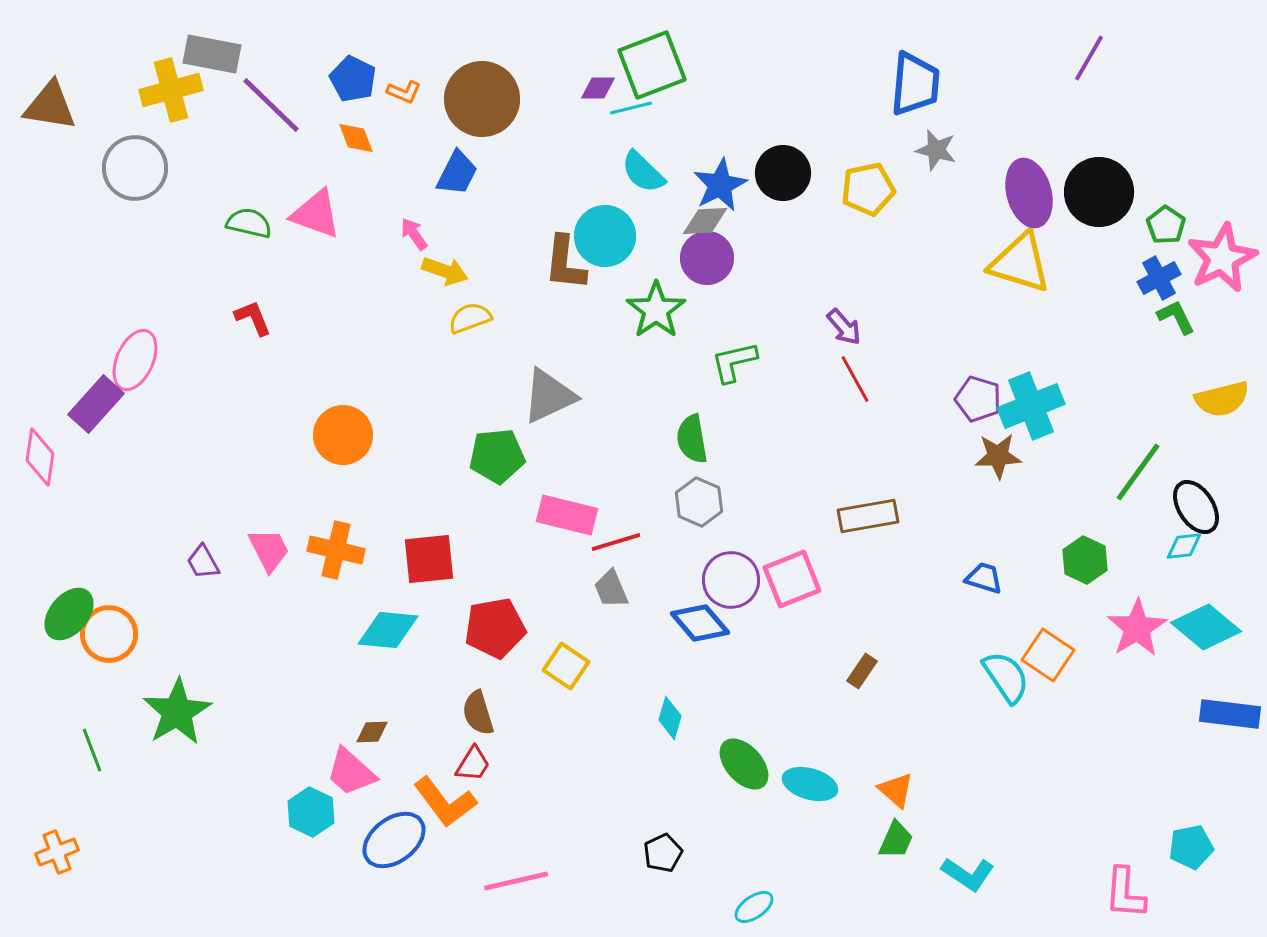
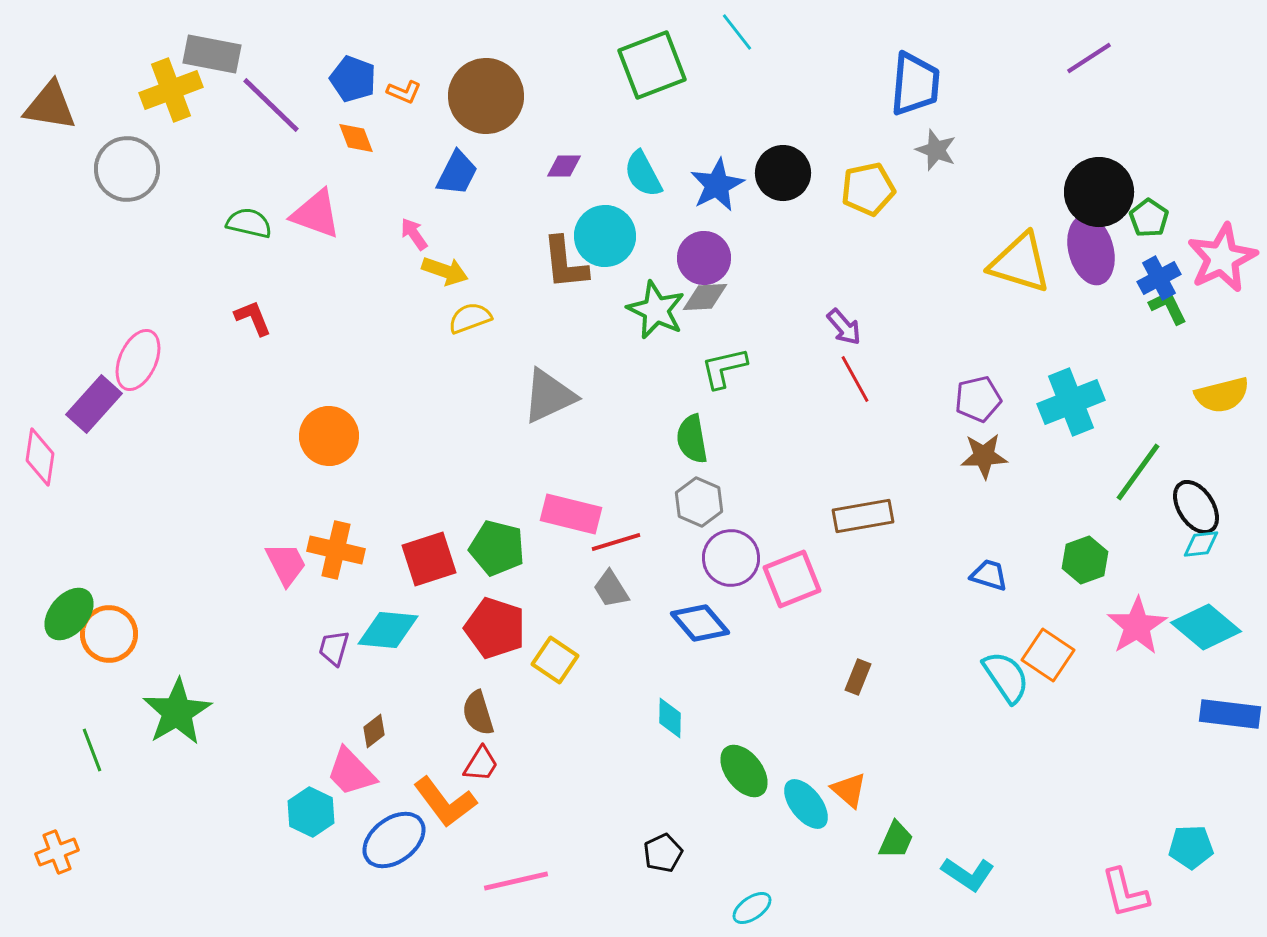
purple line at (1089, 58): rotated 27 degrees clockwise
blue pentagon at (353, 79): rotated 6 degrees counterclockwise
purple diamond at (598, 88): moved 34 px left, 78 px down
yellow cross at (171, 90): rotated 6 degrees counterclockwise
brown circle at (482, 99): moved 4 px right, 3 px up
cyan line at (631, 108): moved 106 px right, 76 px up; rotated 66 degrees clockwise
gray star at (936, 150): rotated 6 degrees clockwise
gray circle at (135, 168): moved 8 px left, 1 px down
cyan semicircle at (643, 172): moved 2 px down; rotated 18 degrees clockwise
blue star at (720, 185): moved 3 px left
purple ellipse at (1029, 193): moved 62 px right, 57 px down
gray diamond at (705, 221): moved 76 px down
green pentagon at (1166, 225): moved 17 px left, 7 px up
purple circle at (707, 258): moved 3 px left
brown L-shape at (565, 263): rotated 12 degrees counterclockwise
green star at (656, 310): rotated 12 degrees counterclockwise
green L-shape at (1176, 317): moved 8 px left, 10 px up
pink ellipse at (135, 360): moved 3 px right
green L-shape at (734, 362): moved 10 px left, 6 px down
purple pentagon at (978, 399): rotated 30 degrees counterclockwise
yellow semicircle at (1222, 399): moved 4 px up
purple rectangle at (96, 404): moved 2 px left
cyan cross at (1031, 406): moved 40 px right, 4 px up
orange circle at (343, 435): moved 14 px left, 1 px down
green pentagon at (497, 456): moved 92 px down; rotated 20 degrees clockwise
brown star at (998, 456): moved 14 px left
pink rectangle at (567, 515): moved 4 px right, 1 px up
brown rectangle at (868, 516): moved 5 px left
cyan diamond at (1184, 546): moved 17 px right, 2 px up
pink trapezoid at (269, 550): moved 17 px right, 14 px down
red square at (429, 559): rotated 12 degrees counterclockwise
green hexagon at (1085, 560): rotated 15 degrees clockwise
purple trapezoid at (203, 562): moved 131 px right, 86 px down; rotated 45 degrees clockwise
blue trapezoid at (984, 578): moved 5 px right, 3 px up
purple circle at (731, 580): moved 22 px up
gray trapezoid at (611, 589): rotated 9 degrees counterclockwise
red pentagon at (495, 628): rotated 28 degrees clockwise
pink star at (1137, 628): moved 2 px up
yellow square at (566, 666): moved 11 px left, 6 px up
brown rectangle at (862, 671): moved 4 px left, 6 px down; rotated 12 degrees counterclockwise
cyan diamond at (670, 718): rotated 15 degrees counterclockwise
brown diamond at (372, 732): moved 2 px right, 1 px up; rotated 36 degrees counterclockwise
red trapezoid at (473, 764): moved 8 px right
green ellipse at (744, 764): moved 7 px down; rotated 4 degrees clockwise
pink trapezoid at (351, 772): rotated 4 degrees clockwise
cyan ellipse at (810, 784): moved 4 px left, 20 px down; rotated 36 degrees clockwise
orange triangle at (896, 790): moved 47 px left
cyan pentagon at (1191, 847): rotated 9 degrees clockwise
pink L-shape at (1125, 893): rotated 18 degrees counterclockwise
cyan ellipse at (754, 907): moved 2 px left, 1 px down
